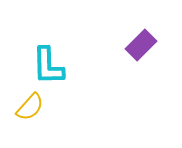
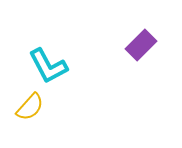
cyan L-shape: rotated 27 degrees counterclockwise
